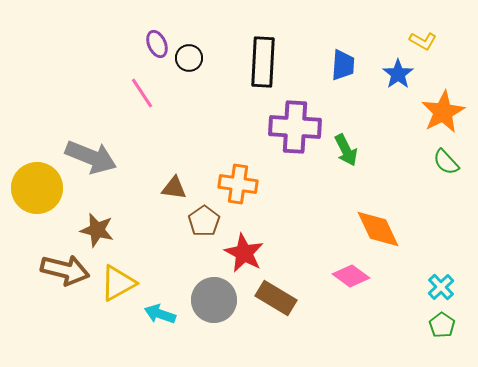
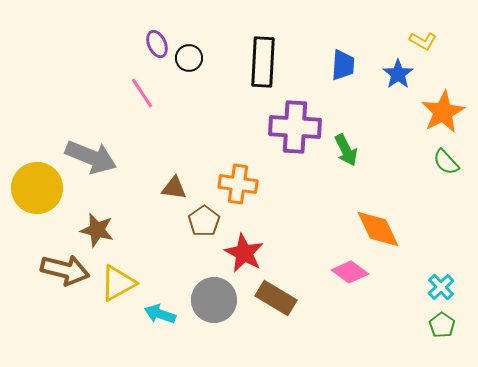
pink diamond: moved 1 px left, 4 px up
